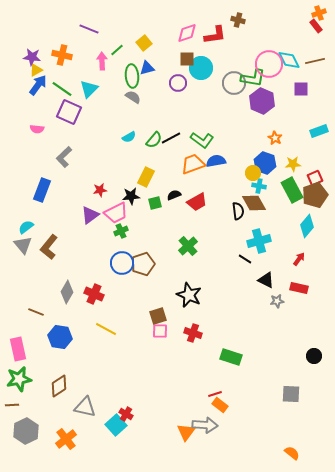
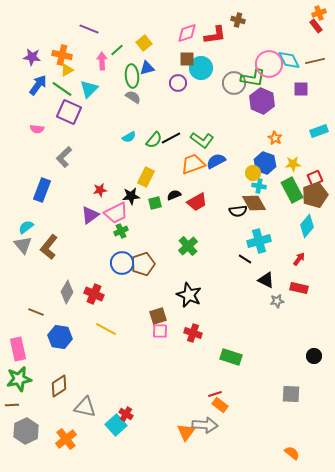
yellow triangle at (36, 70): moved 31 px right
blue semicircle at (216, 161): rotated 18 degrees counterclockwise
black semicircle at (238, 211): rotated 90 degrees clockwise
